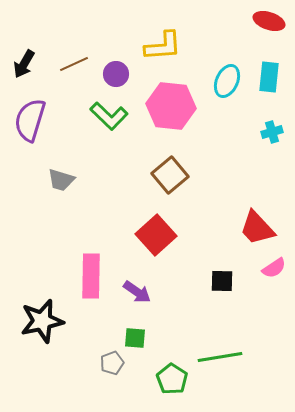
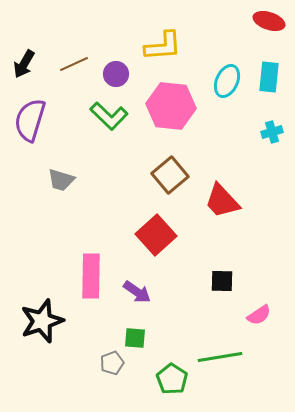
red trapezoid: moved 35 px left, 27 px up
pink semicircle: moved 15 px left, 47 px down
black star: rotated 6 degrees counterclockwise
